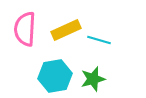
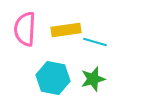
yellow rectangle: rotated 16 degrees clockwise
cyan line: moved 4 px left, 2 px down
cyan hexagon: moved 2 px left, 2 px down; rotated 20 degrees clockwise
